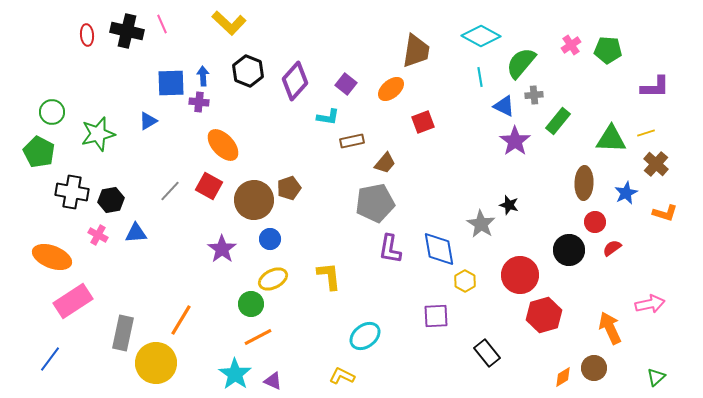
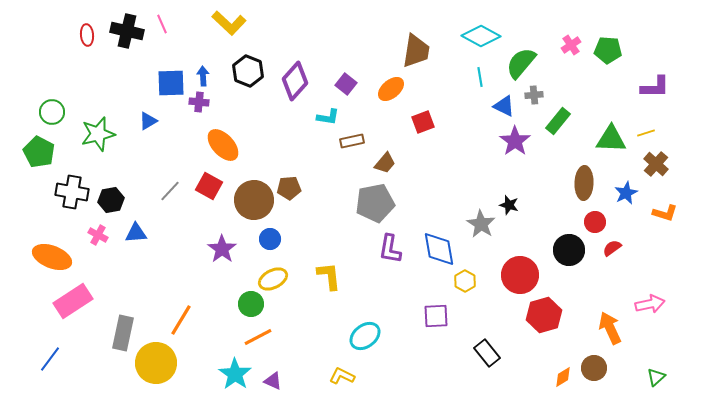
brown pentagon at (289, 188): rotated 15 degrees clockwise
